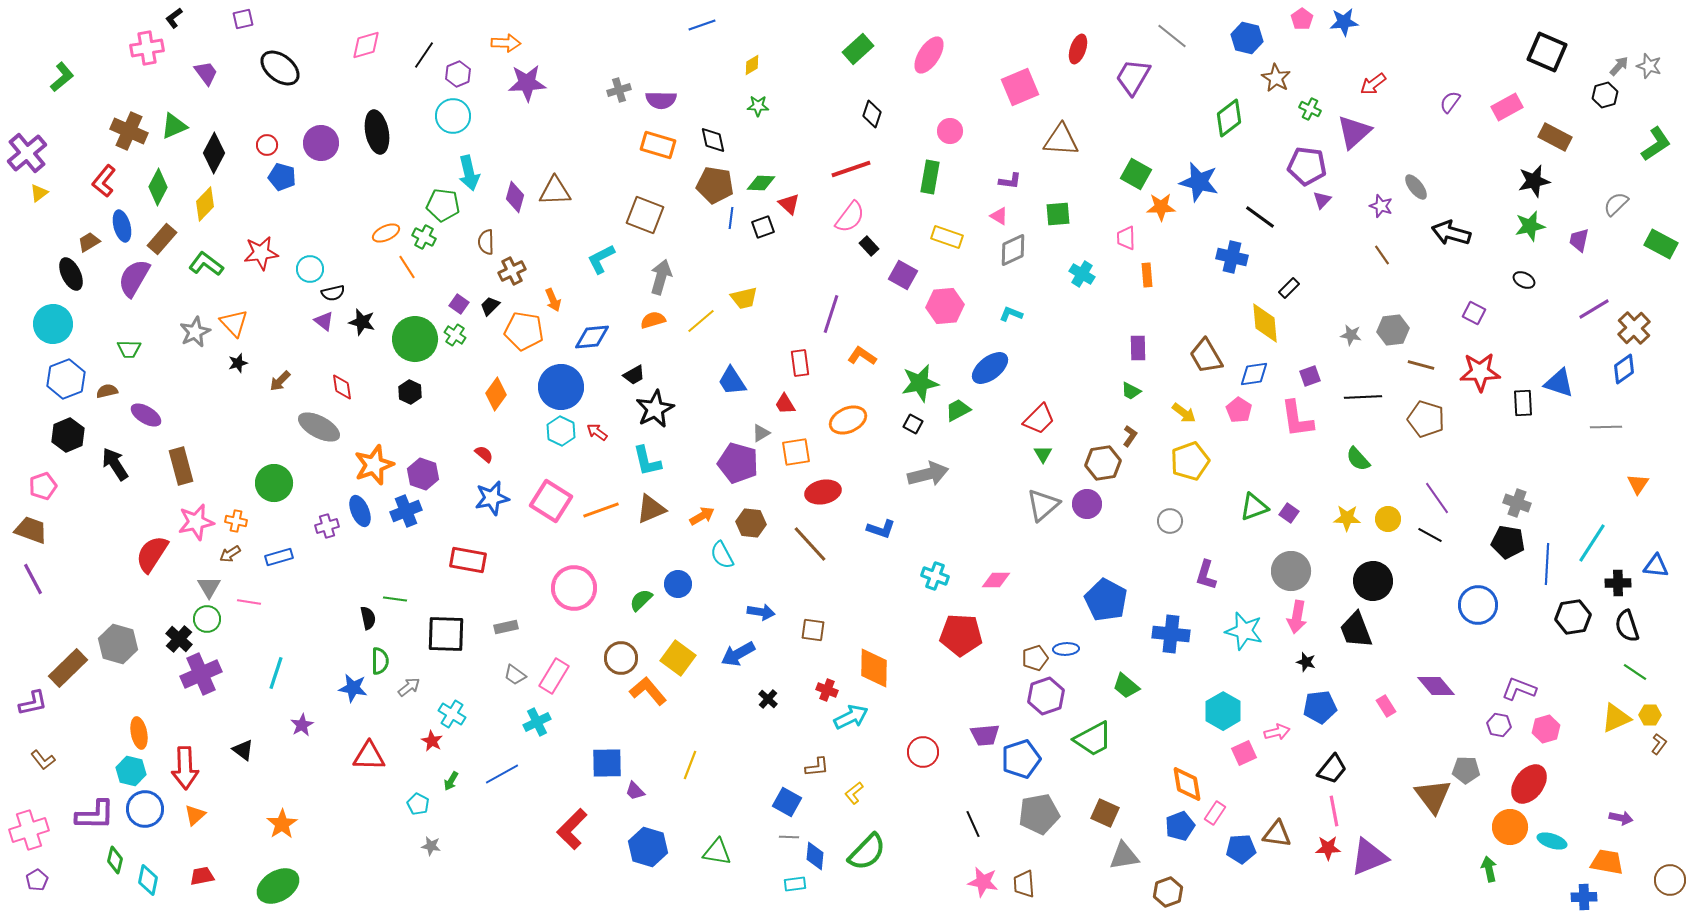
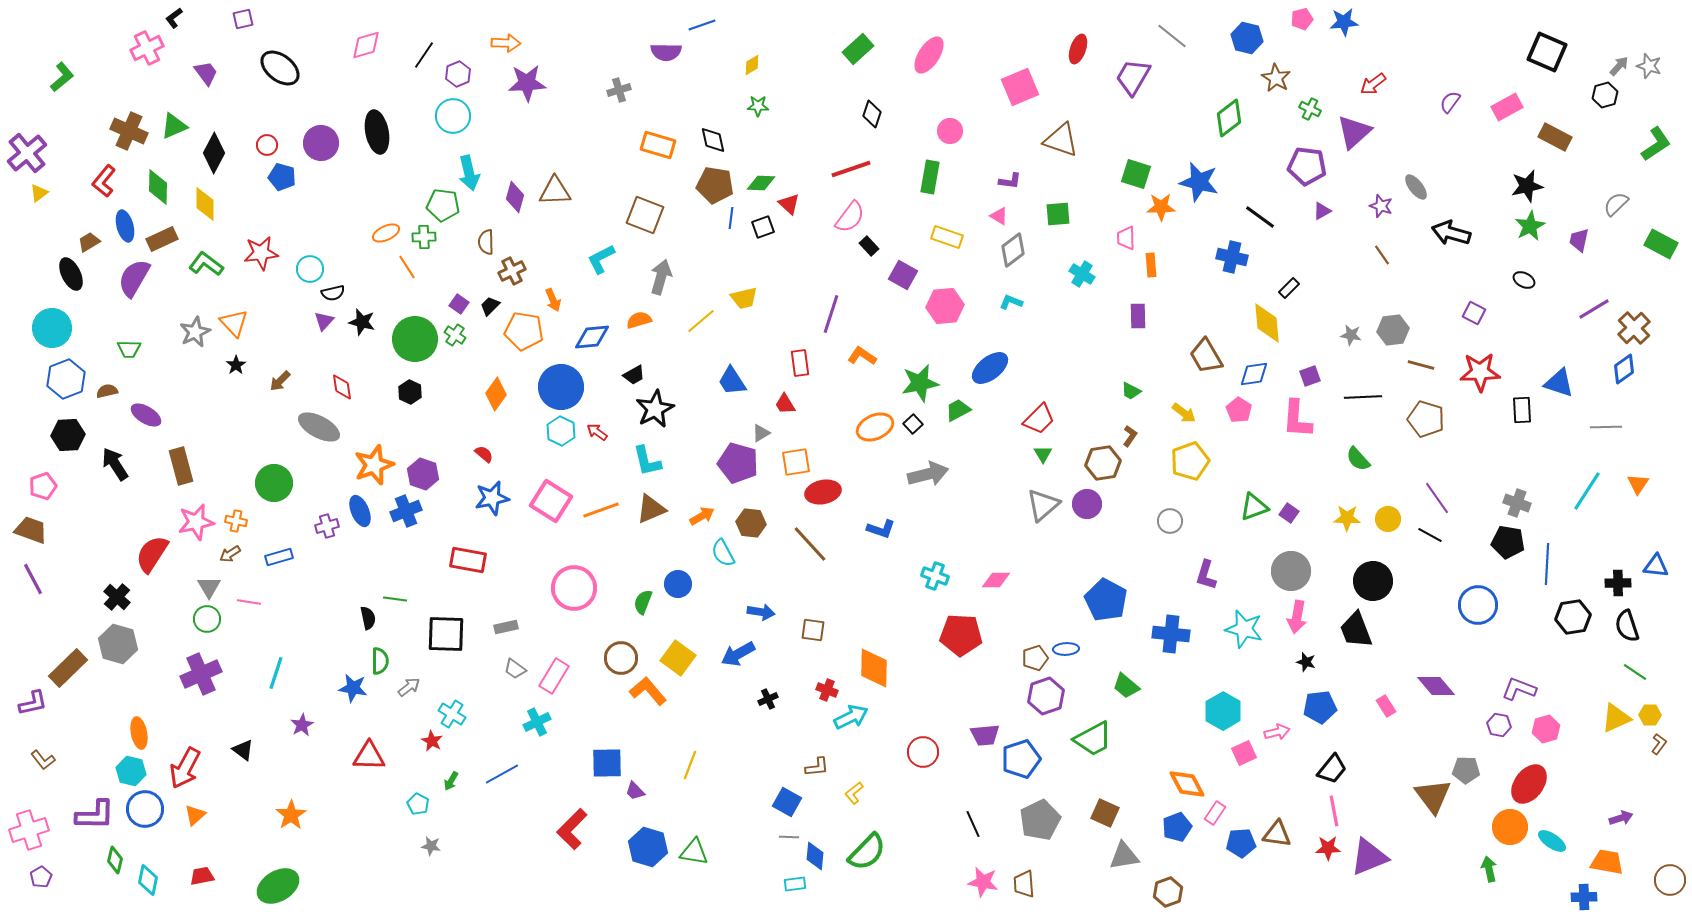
pink pentagon at (1302, 19): rotated 20 degrees clockwise
pink cross at (147, 48): rotated 16 degrees counterclockwise
purple semicircle at (661, 100): moved 5 px right, 48 px up
brown triangle at (1061, 140): rotated 15 degrees clockwise
green square at (1136, 174): rotated 12 degrees counterclockwise
black star at (1534, 181): moved 7 px left, 5 px down
green diamond at (158, 187): rotated 27 degrees counterclockwise
purple triangle at (1322, 200): moved 11 px down; rotated 18 degrees clockwise
yellow diamond at (205, 204): rotated 44 degrees counterclockwise
blue ellipse at (122, 226): moved 3 px right
green star at (1530, 226): rotated 16 degrees counterclockwise
green cross at (424, 237): rotated 30 degrees counterclockwise
brown rectangle at (162, 239): rotated 24 degrees clockwise
gray diamond at (1013, 250): rotated 12 degrees counterclockwise
orange rectangle at (1147, 275): moved 4 px right, 10 px up
cyan L-shape at (1011, 314): moved 12 px up
orange semicircle at (653, 320): moved 14 px left
purple triangle at (324, 321): rotated 35 degrees clockwise
yellow diamond at (1265, 323): moved 2 px right
cyan circle at (53, 324): moved 1 px left, 4 px down
purple rectangle at (1138, 348): moved 32 px up
black star at (238, 363): moved 2 px left, 2 px down; rotated 18 degrees counterclockwise
black rectangle at (1523, 403): moved 1 px left, 7 px down
pink L-shape at (1297, 419): rotated 12 degrees clockwise
orange ellipse at (848, 420): moved 27 px right, 7 px down
black square at (913, 424): rotated 18 degrees clockwise
black hexagon at (68, 435): rotated 20 degrees clockwise
orange square at (796, 452): moved 10 px down
cyan line at (1592, 543): moved 5 px left, 52 px up
cyan semicircle at (722, 555): moved 1 px right, 2 px up
green semicircle at (641, 600): moved 2 px right, 2 px down; rotated 25 degrees counterclockwise
cyan star at (1244, 631): moved 2 px up
black cross at (179, 639): moved 62 px left, 42 px up
gray trapezoid at (515, 675): moved 6 px up
black cross at (768, 699): rotated 24 degrees clockwise
red arrow at (185, 768): rotated 30 degrees clockwise
orange diamond at (1187, 784): rotated 18 degrees counterclockwise
gray pentagon at (1039, 814): moved 1 px right, 6 px down; rotated 15 degrees counterclockwise
purple arrow at (1621, 818): rotated 30 degrees counterclockwise
orange star at (282, 824): moved 9 px right, 9 px up
blue pentagon at (1180, 826): moved 3 px left, 1 px down
cyan ellipse at (1552, 841): rotated 16 degrees clockwise
blue pentagon at (1241, 849): moved 6 px up
green triangle at (717, 852): moved 23 px left
purple pentagon at (37, 880): moved 4 px right, 3 px up
